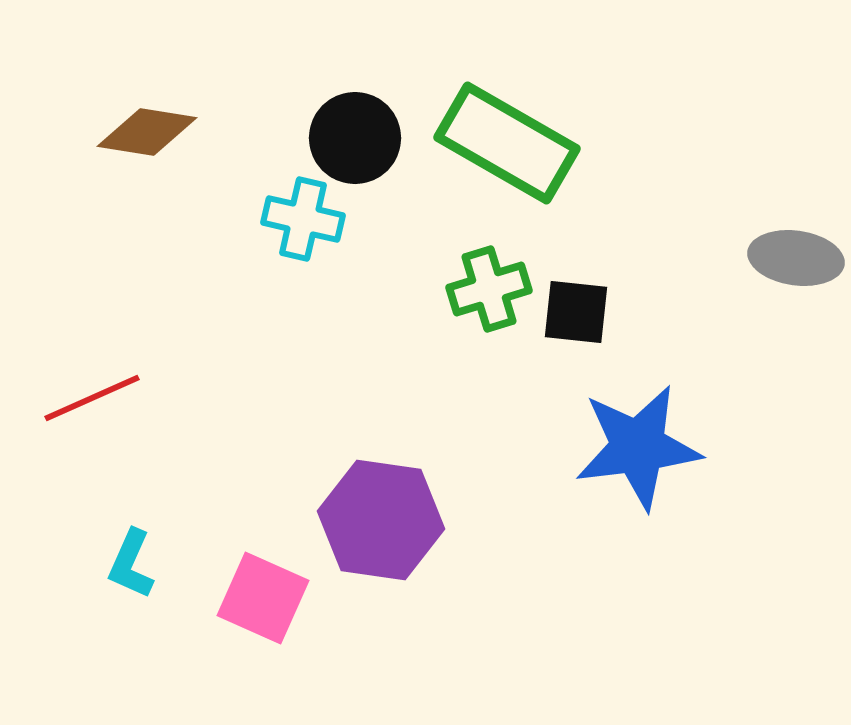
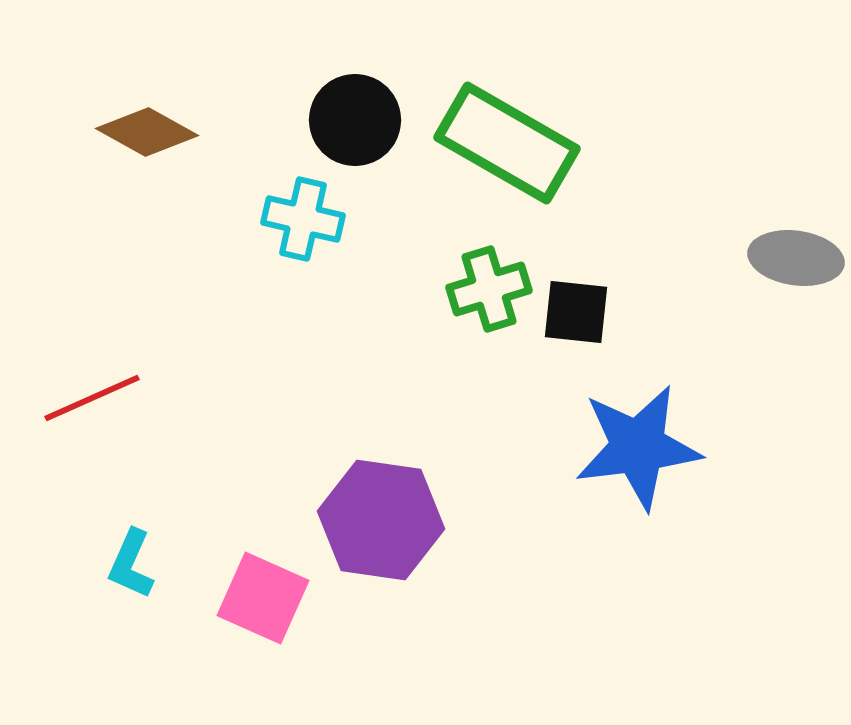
brown diamond: rotated 20 degrees clockwise
black circle: moved 18 px up
